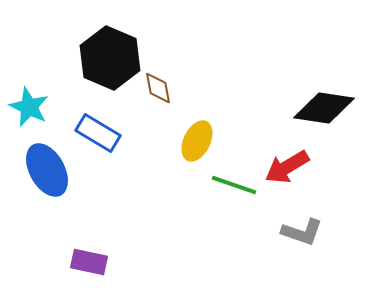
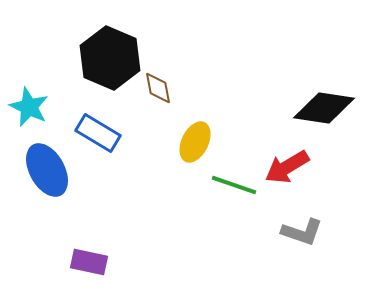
yellow ellipse: moved 2 px left, 1 px down
